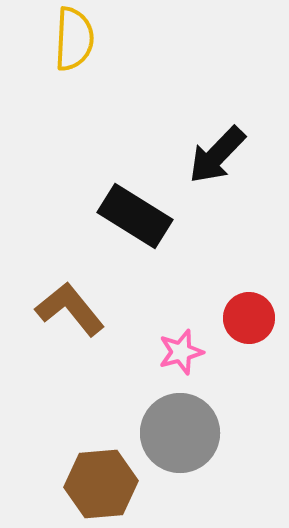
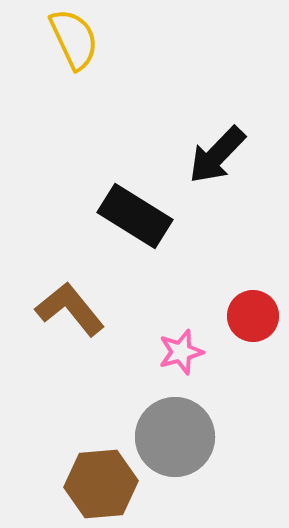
yellow semicircle: rotated 28 degrees counterclockwise
red circle: moved 4 px right, 2 px up
gray circle: moved 5 px left, 4 px down
